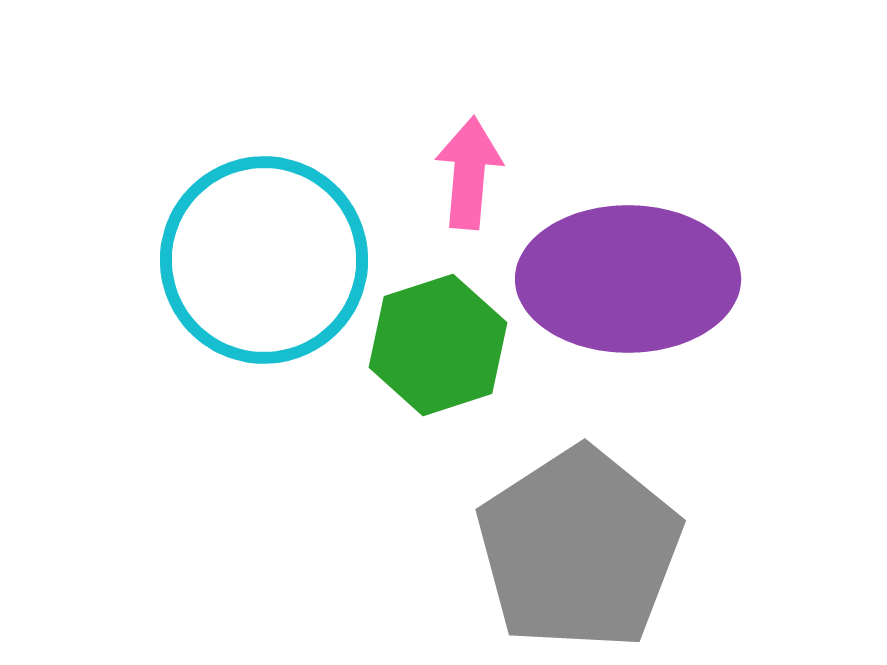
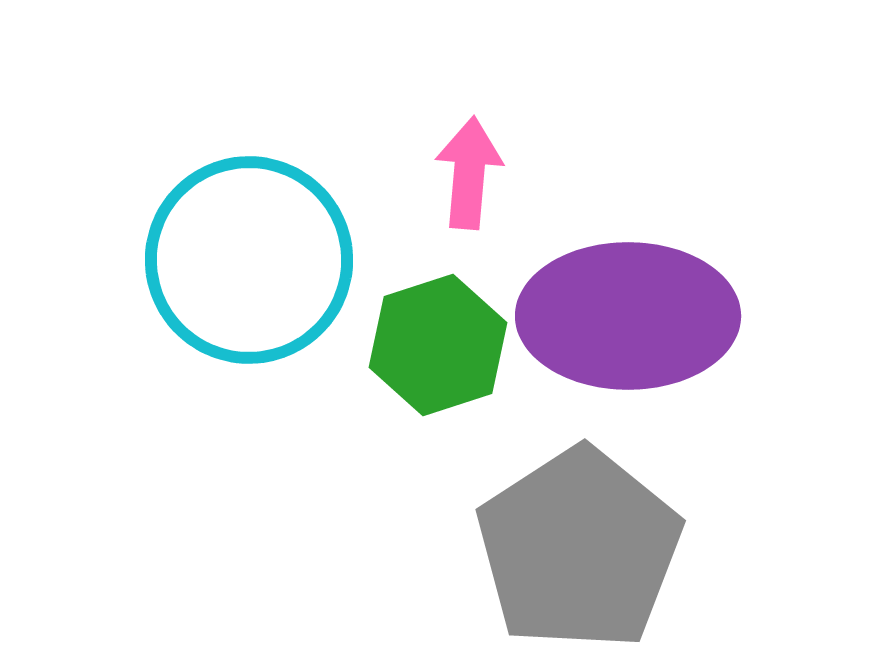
cyan circle: moved 15 px left
purple ellipse: moved 37 px down
